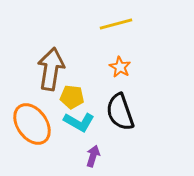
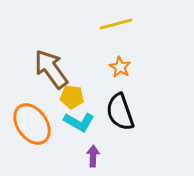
brown arrow: rotated 45 degrees counterclockwise
purple arrow: rotated 15 degrees counterclockwise
